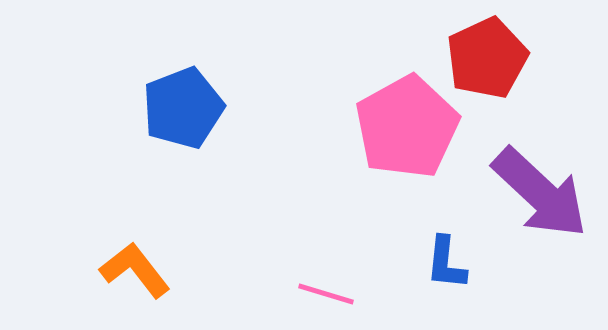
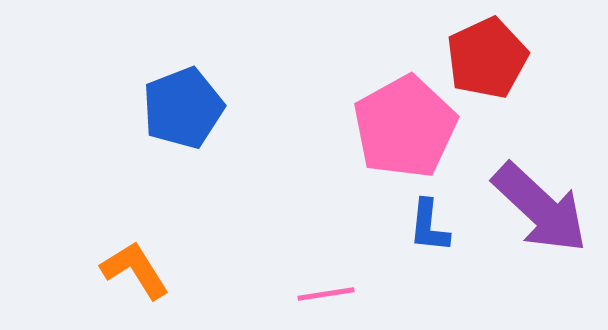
pink pentagon: moved 2 px left
purple arrow: moved 15 px down
blue L-shape: moved 17 px left, 37 px up
orange L-shape: rotated 6 degrees clockwise
pink line: rotated 26 degrees counterclockwise
